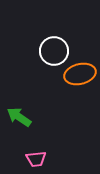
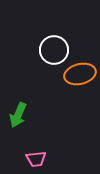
white circle: moved 1 px up
green arrow: moved 1 px left, 2 px up; rotated 100 degrees counterclockwise
